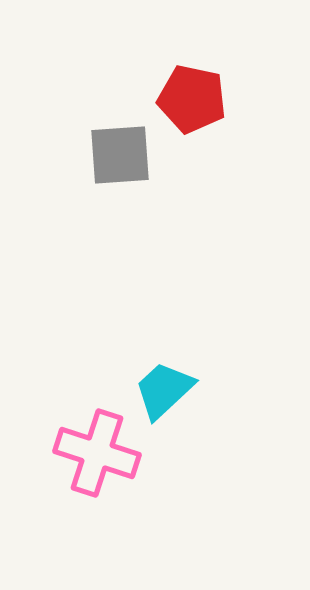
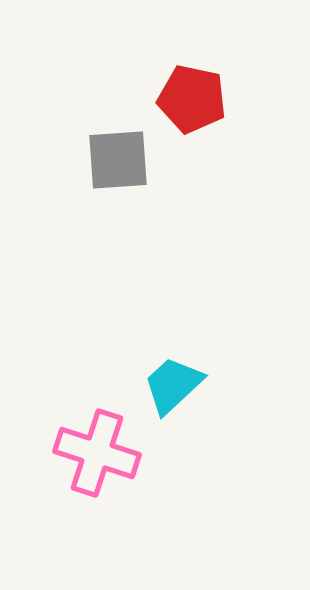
gray square: moved 2 px left, 5 px down
cyan trapezoid: moved 9 px right, 5 px up
